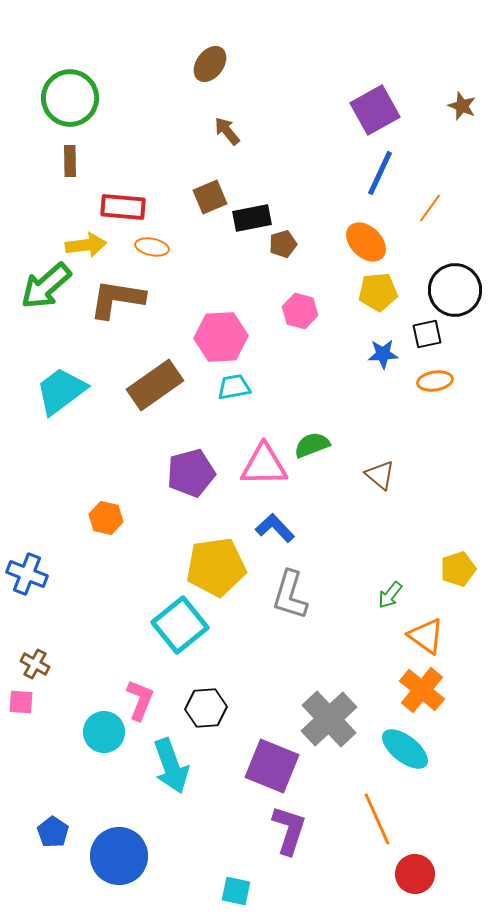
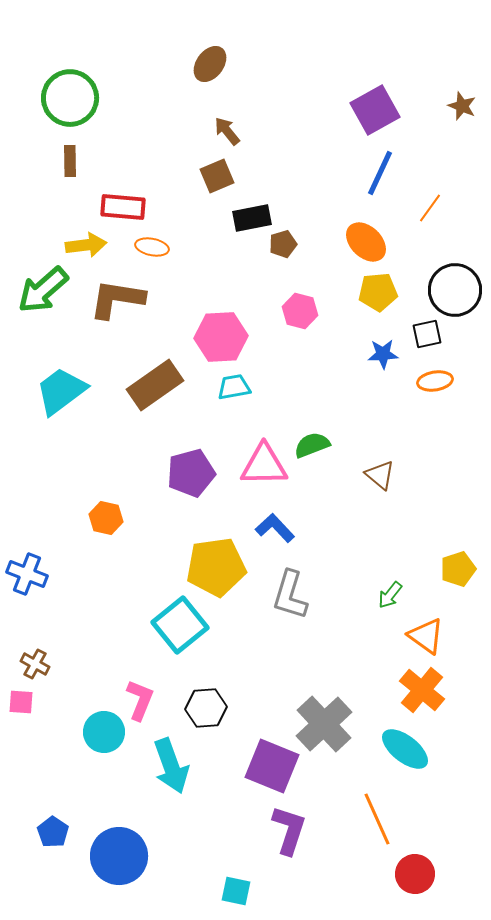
brown square at (210, 197): moved 7 px right, 21 px up
green arrow at (46, 286): moved 3 px left, 4 px down
gray cross at (329, 719): moved 5 px left, 5 px down
